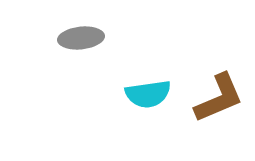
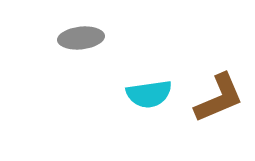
cyan semicircle: moved 1 px right
